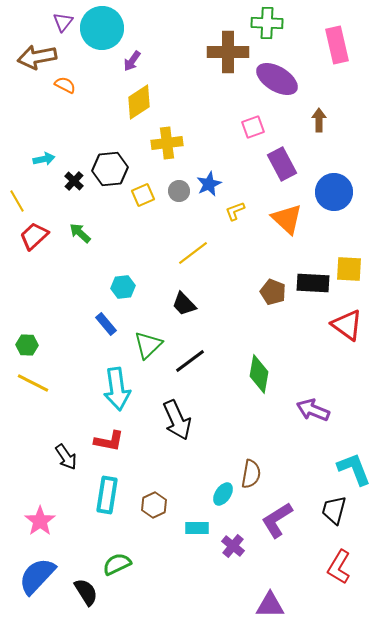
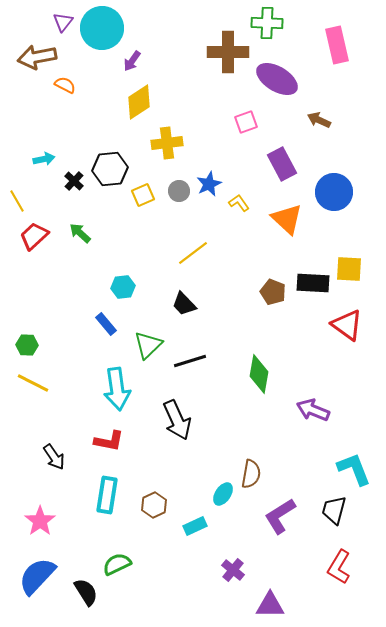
brown arrow at (319, 120): rotated 65 degrees counterclockwise
pink square at (253, 127): moved 7 px left, 5 px up
yellow L-shape at (235, 211): moved 4 px right, 8 px up; rotated 75 degrees clockwise
black line at (190, 361): rotated 20 degrees clockwise
black arrow at (66, 457): moved 12 px left
purple L-shape at (277, 520): moved 3 px right, 4 px up
cyan rectangle at (197, 528): moved 2 px left, 2 px up; rotated 25 degrees counterclockwise
purple cross at (233, 546): moved 24 px down
